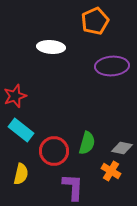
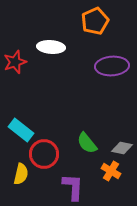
red star: moved 34 px up
green semicircle: rotated 125 degrees clockwise
red circle: moved 10 px left, 3 px down
